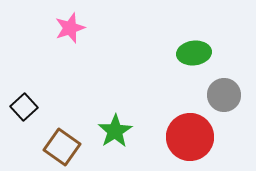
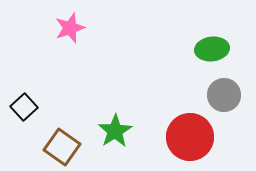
green ellipse: moved 18 px right, 4 px up
